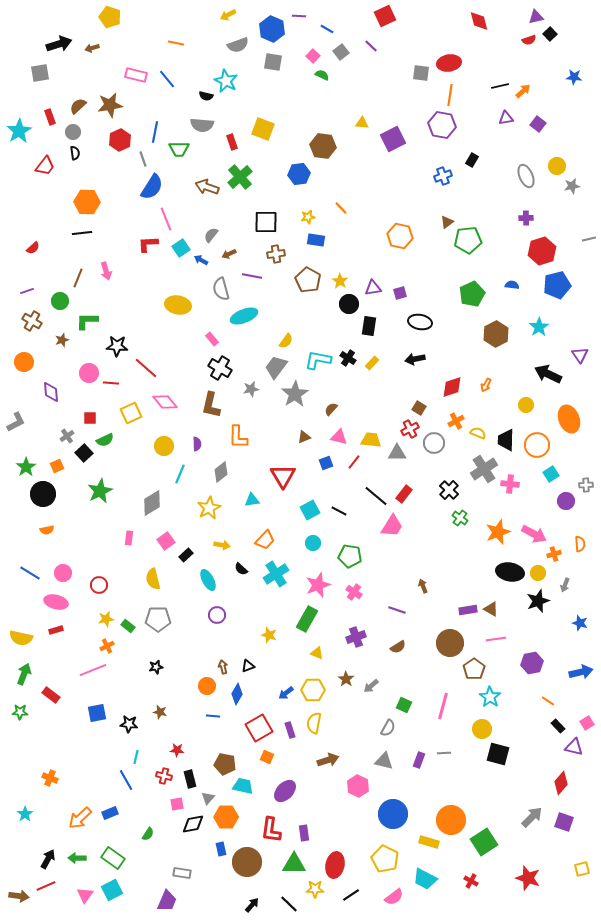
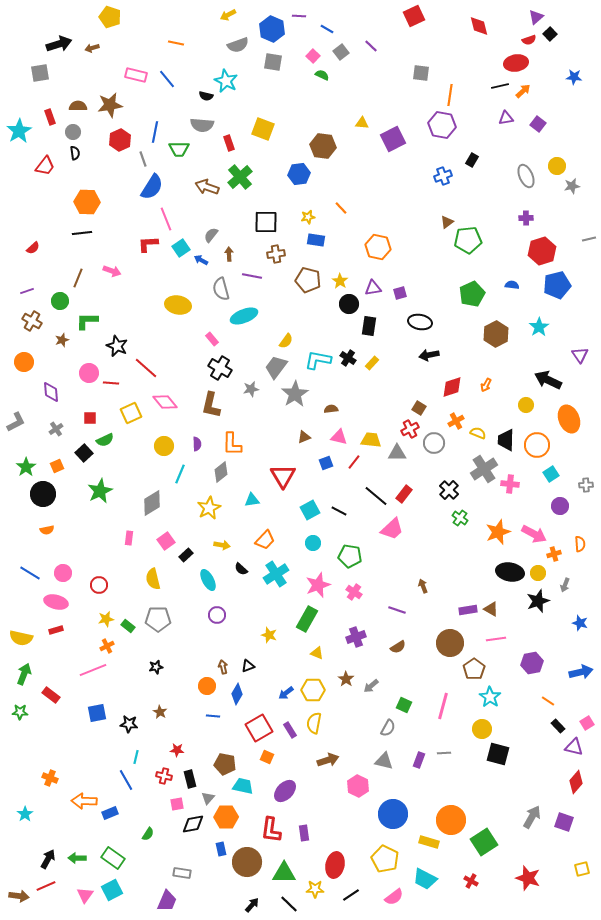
red square at (385, 16): moved 29 px right
purple triangle at (536, 17): rotated 28 degrees counterclockwise
red diamond at (479, 21): moved 5 px down
red ellipse at (449, 63): moved 67 px right
brown semicircle at (78, 106): rotated 42 degrees clockwise
red rectangle at (232, 142): moved 3 px left, 1 px down
orange hexagon at (400, 236): moved 22 px left, 11 px down
brown arrow at (229, 254): rotated 112 degrees clockwise
pink arrow at (106, 271): moved 6 px right; rotated 54 degrees counterclockwise
brown pentagon at (308, 280): rotated 15 degrees counterclockwise
black star at (117, 346): rotated 20 degrees clockwise
black arrow at (415, 359): moved 14 px right, 4 px up
black arrow at (548, 374): moved 6 px down
brown semicircle at (331, 409): rotated 40 degrees clockwise
gray cross at (67, 436): moved 11 px left, 7 px up
orange L-shape at (238, 437): moved 6 px left, 7 px down
purple circle at (566, 501): moved 6 px left, 5 px down
pink trapezoid at (392, 526): moved 3 px down; rotated 15 degrees clockwise
brown star at (160, 712): rotated 16 degrees clockwise
purple rectangle at (290, 730): rotated 14 degrees counterclockwise
red diamond at (561, 783): moved 15 px right, 1 px up
gray arrow at (532, 817): rotated 15 degrees counterclockwise
orange arrow at (80, 818): moved 4 px right, 17 px up; rotated 45 degrees clockwise
green triangle at (294, 864): moved 10 px left, 9 px down
